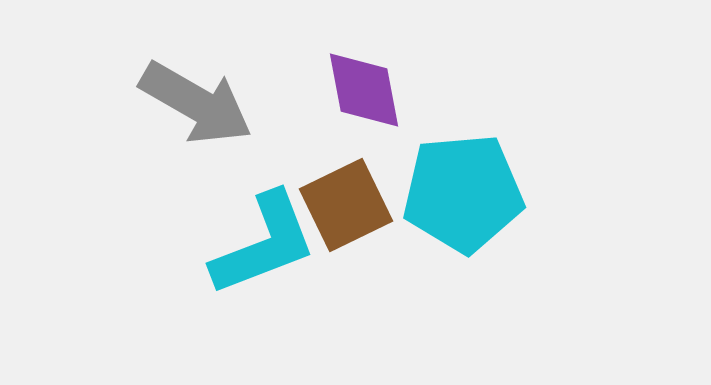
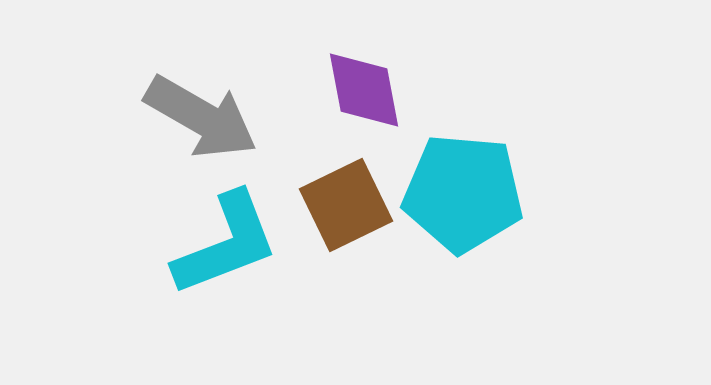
gray arrow: moved 5 px right, 14 px down
cyan pentagon: rotated 10 degrees clockwise
cyan L-shape: moved 38 px left
